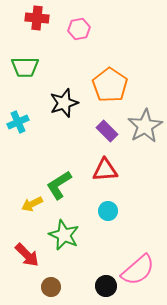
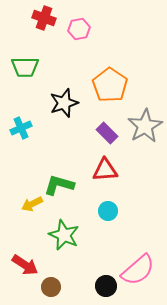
red cross: moved 7 px right; rotated 15 degrees clockwise
cyan cross: moved 3 px right, 6 px down
purple rectangle: moved 2 px down
green L-shape: rotated 48 degrees clockwise
red arrow: moved 2 px left, 10 px down; rotated 12 degrees counterclockwise
